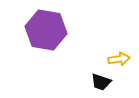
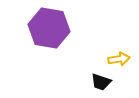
purple hexagon: moved 3 px right, 2 px up
